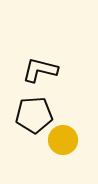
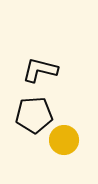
yellow circle: moved 1 px right
